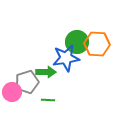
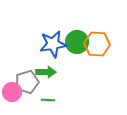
blue star: moved 13 px left, 14 px up
